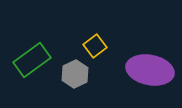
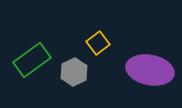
yellow square: moved 3 px right, 3 px up
gray hexagon: moved 1 px left, 2 px up
